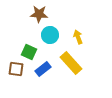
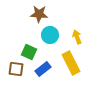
yellow arrow: moved 1 px left
yellow rectangle: rotated 15 degrees clockwise
